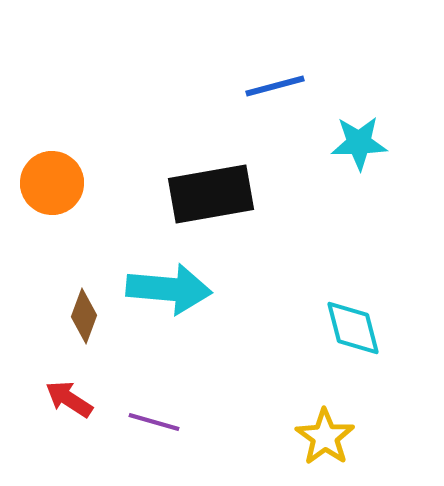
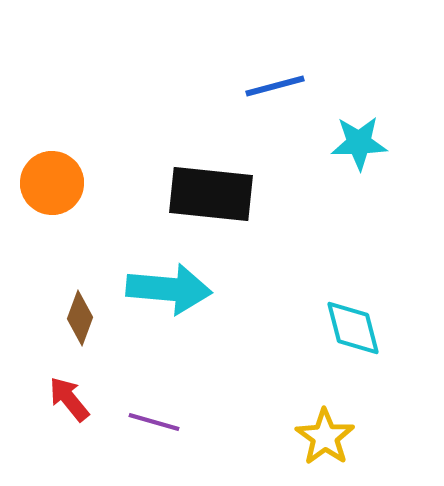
black rectangle: rotated 16 degrees clockwise
brown diamond: moved 4 px left, 2 px down
red arrow: rotated 18 degrees clockwise
